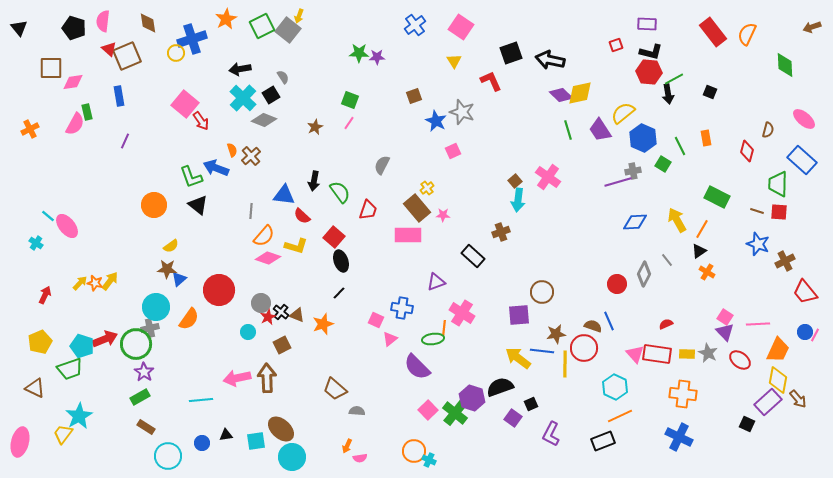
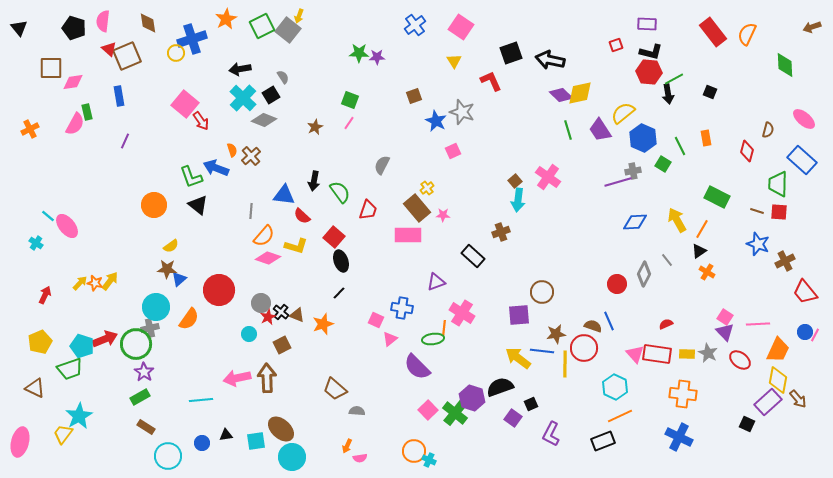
cyan circle at (248, 332): moved 1 px right, 2 px down
